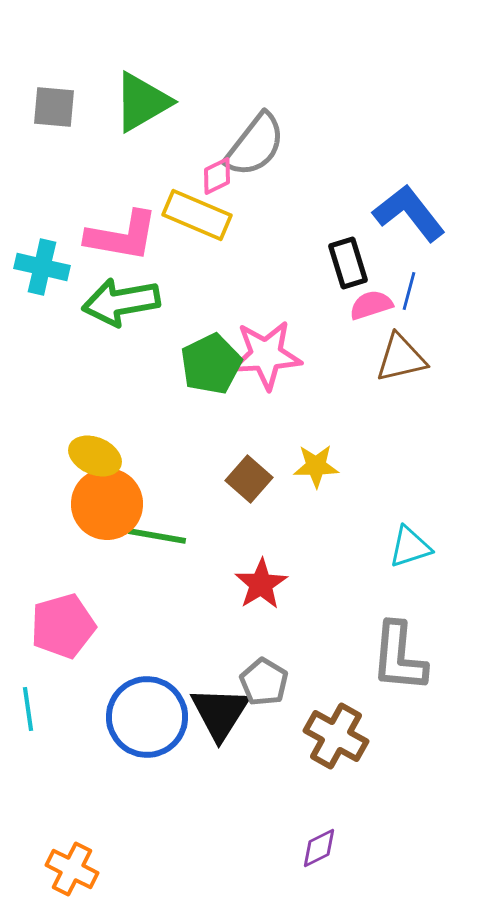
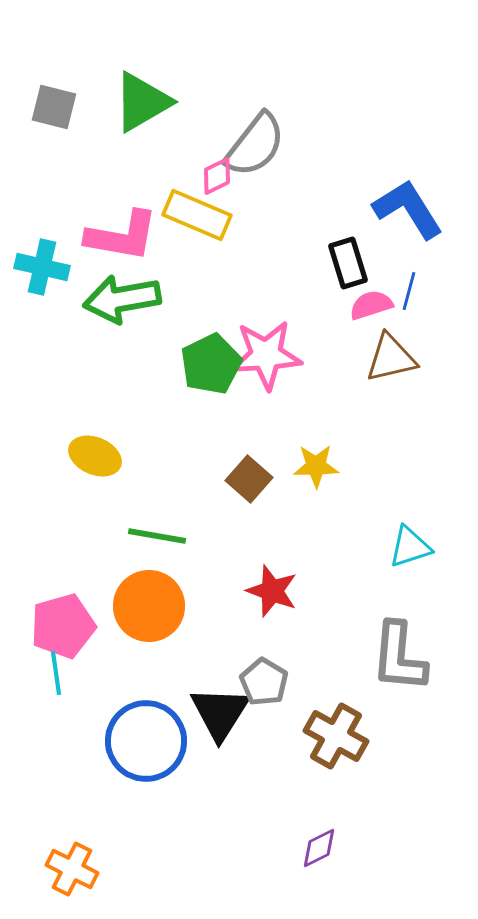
gray square: rotated 9 degrees clockwise
blue L-shape: moved 1 px left, 4 px up; rotated 6 degrees clockwise
green arrow: moved 1 px right, 3 px up
brown triangle: moved 10 px left
orange circle: moved 42 px right, 102 px down
red star: moved 11 px right, 7 px down; rotated 20 degrees counterclockwise
cyan line: moved 28 px right, 36 px up
blue circle: moved 1 px left, 24 px down
